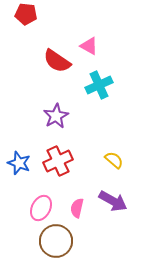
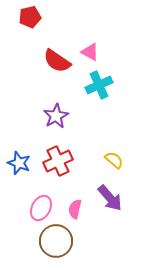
red pentagon: moved 4 px right, 3 px down; rotated 20 degrees counterclockwise
pink triangle: moved 1 px right, 6 px down
purple arrow: moved 3 px left, 3 px up; rotated 20 degrees clockwise
pink semicircle: moved 2 px left, 1 px down
